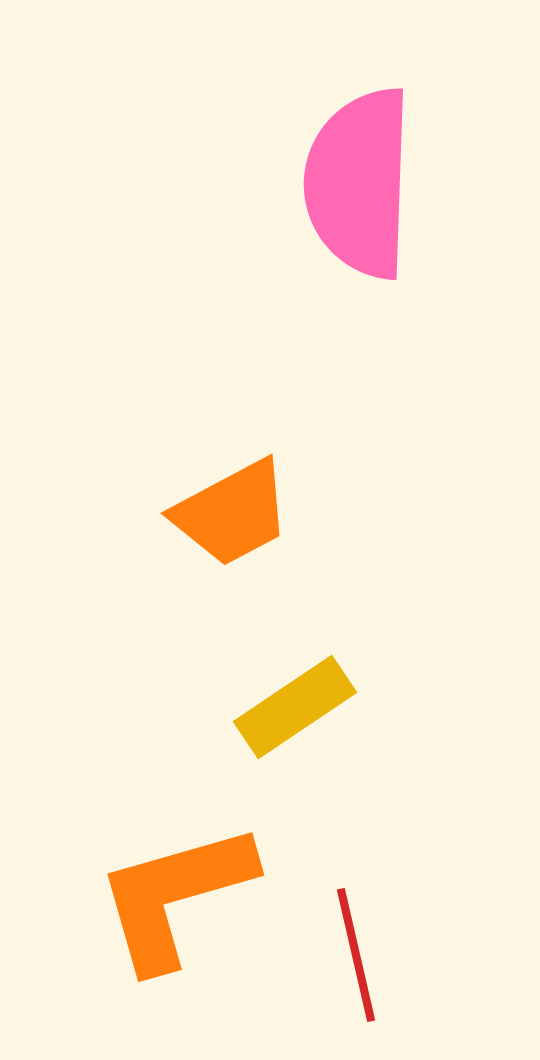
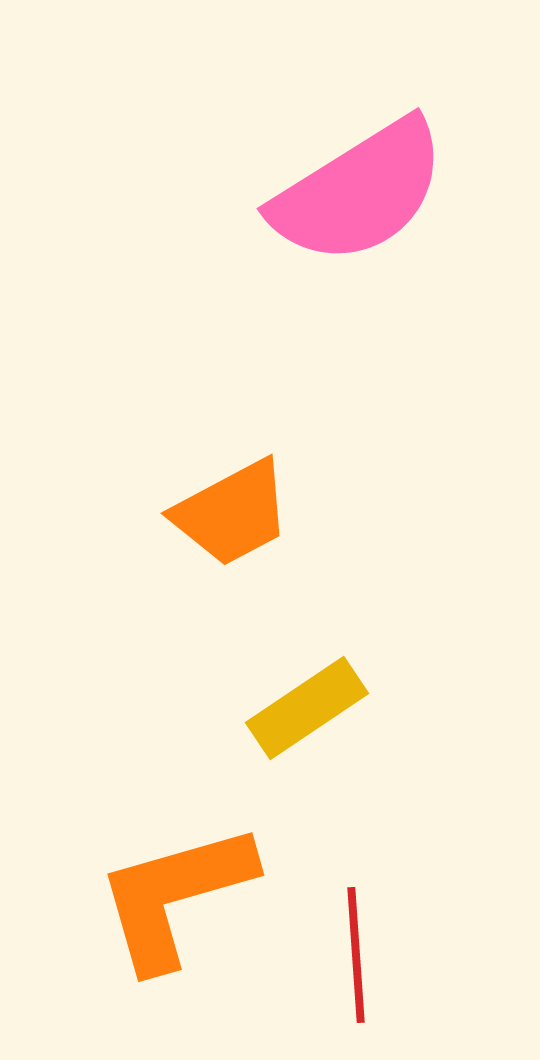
pink semicircle: moved 9 px down; rotated 124 degrees counterclockwise
yellow rectangle: moved 12 px right, 1 px down
red line: rotated 9 degrees clockwise
